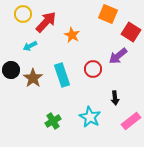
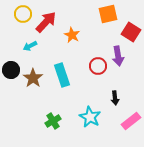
orange square: rotated 36 degrees counterclockwise
purple arrow: rotated 60 degrees counterclockwise
red circle: moved 5 px right, 3 px up
